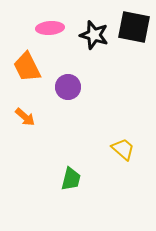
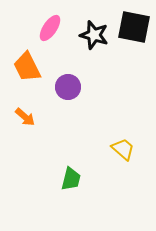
pink ellipse: rotated 52 degrees counterclockwise
